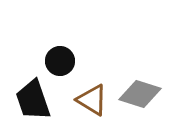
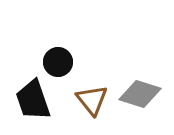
black circle: moved 2 px left, 1 px down
brown triangle: rotated 20 degrees clockwise
